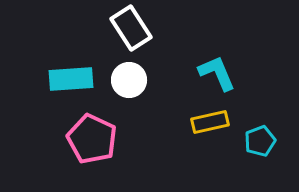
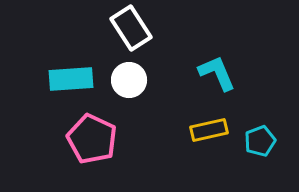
yellow rectangle: moved 1 px left, 8 px down
